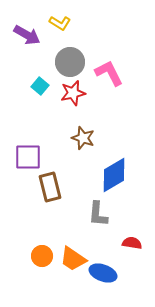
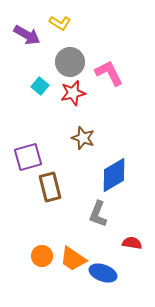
purple square: rotated 16 degrees counterclockwise
gray L-shape: rotated 16 degrees clockwise
